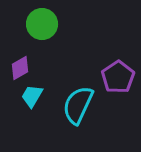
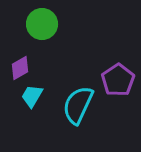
purple pentagon: moved 3 px down
